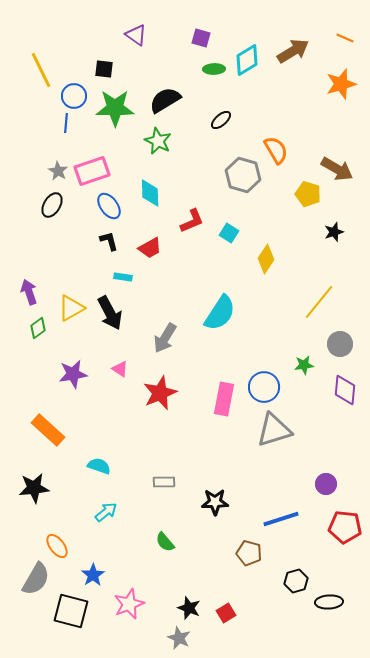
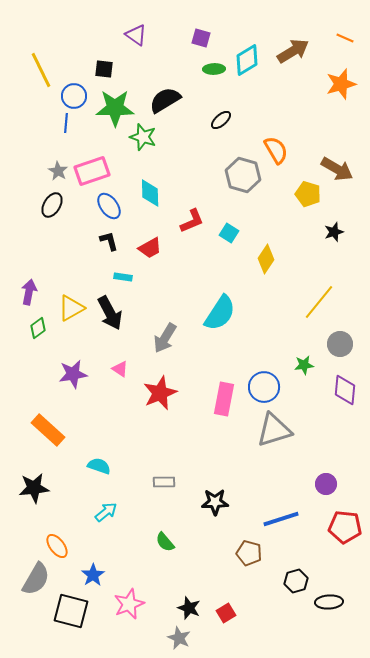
green star at (158, 141): moved 15 px left, 4 px up; rotated 8 degrees counterclockwise
purple arrow at (29, 292): rotated 30 degrees clockwise
